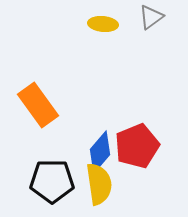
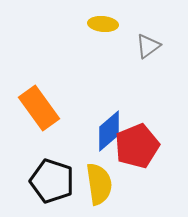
gray triangle: moved 3 px left, 29 px down
orange rectangle: moved 1 px right, 3 px down
blue diamond: moved 9 px right, 21 px up; rotated 9 degrees clockwise
black pentagon: rotated 18 degrees clockwise
